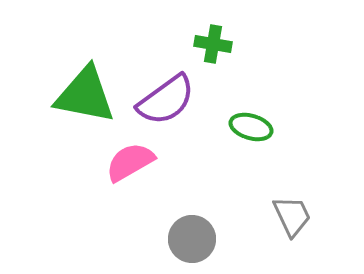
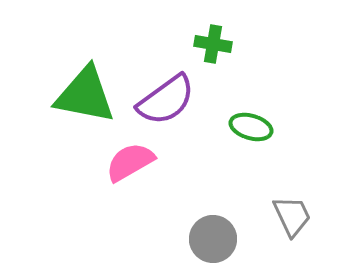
gray circle: moved 21 px right
